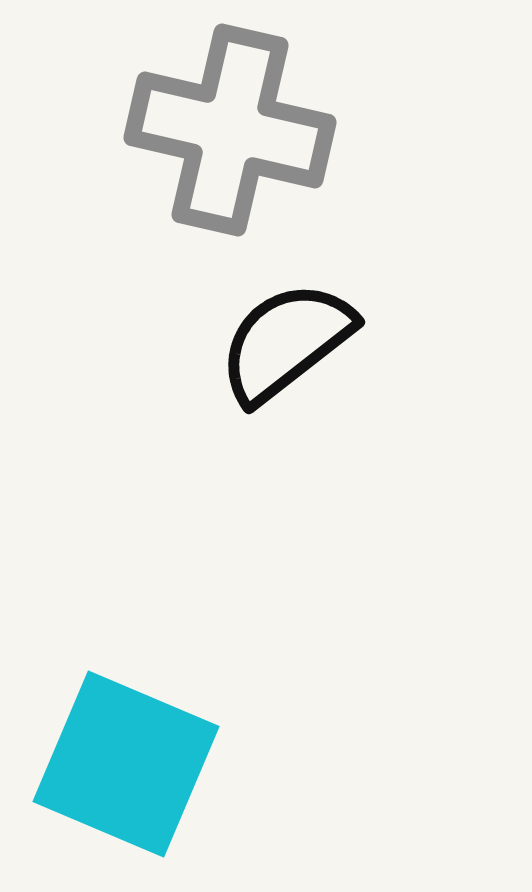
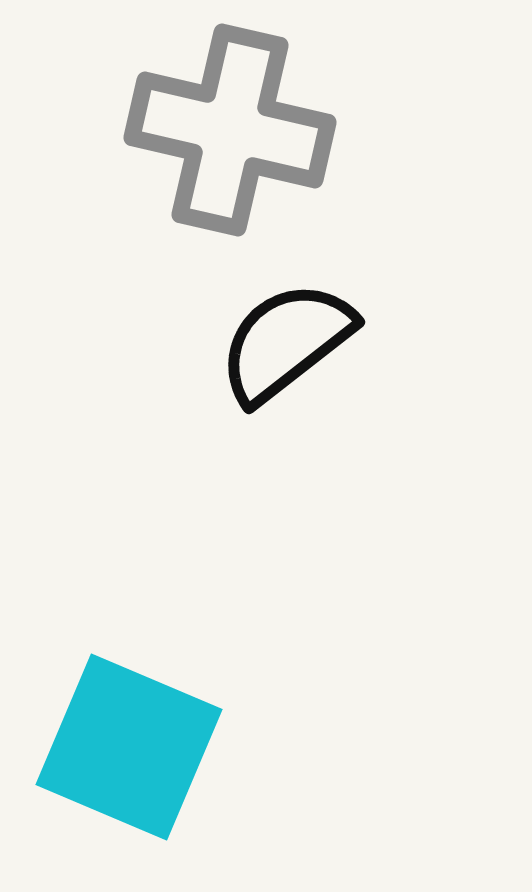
cyan square: moved 3 px right, 17 px up
